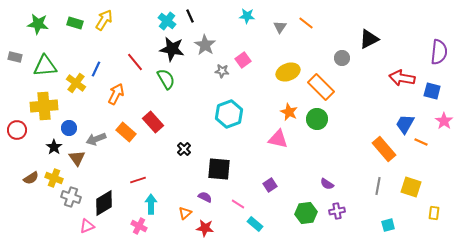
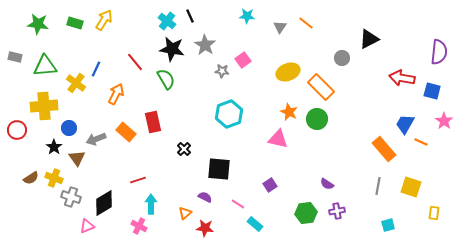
red rectangle at (153, 122): rotated 30 degrees clockwise
